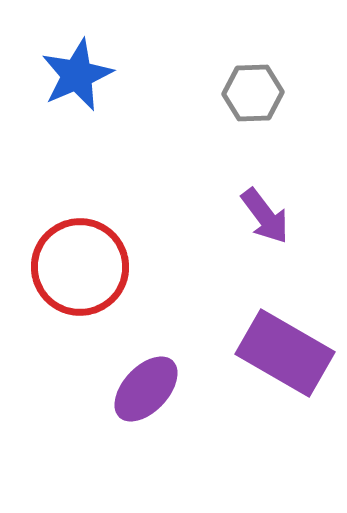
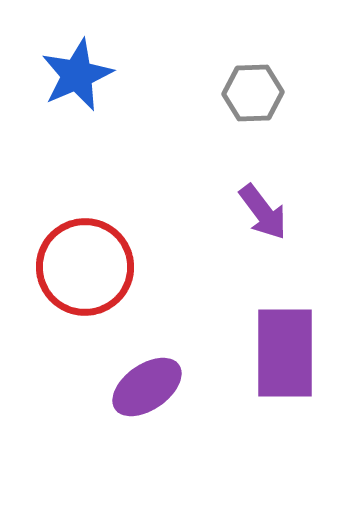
purple arrow: moved 2 px left, 4 px up
red circle: moved 5 px right
purple rectangle: rotated 60 degrees clockwise
purple ellipse: moved 1 px right, 2 px up; rotated 12 degrees clockwise
